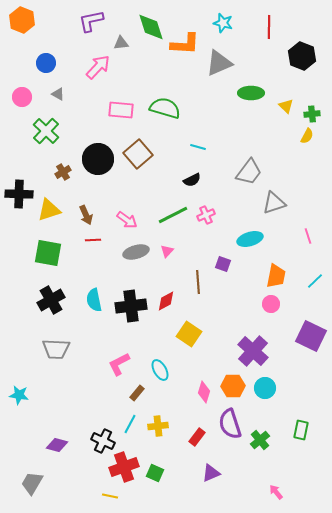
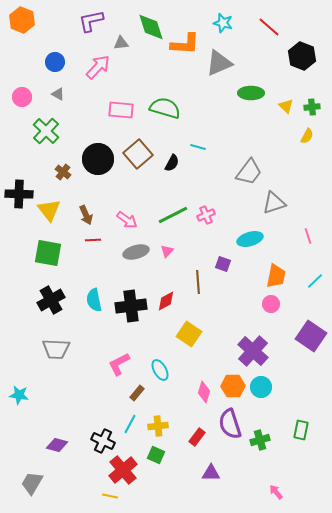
red line at (269, 27): rotated 50 degrees counterclockwise
blue circle at (46, 63): moved 9 px right, 1 px up
green cross at (312, 114): moved 7 px up
brown cross at (63, 172): rotated 21 degrees counterclockwise
black semicircle at (192, 180): moved 20 px left, 17 px up; rotated 36 degrees counterclockwise
yellow triangle at (49, 210): rotated 50 degrees counterclockwise
purple square at (311, 336): rotated 8 degrees clockwise
cyan circle at (265, 388): moved 4 px left, 1 px up
green cross at (260, 440): rotated 24 degrees clockwise
red cross at (124, 467): moved 1 px left, 3 px down; rotated 20 degrees counterclockwise
green square at (155, 473): moved 1 px right, 18 px up
purple triangle at (211, 473): rotated 24 degrees clockwise
